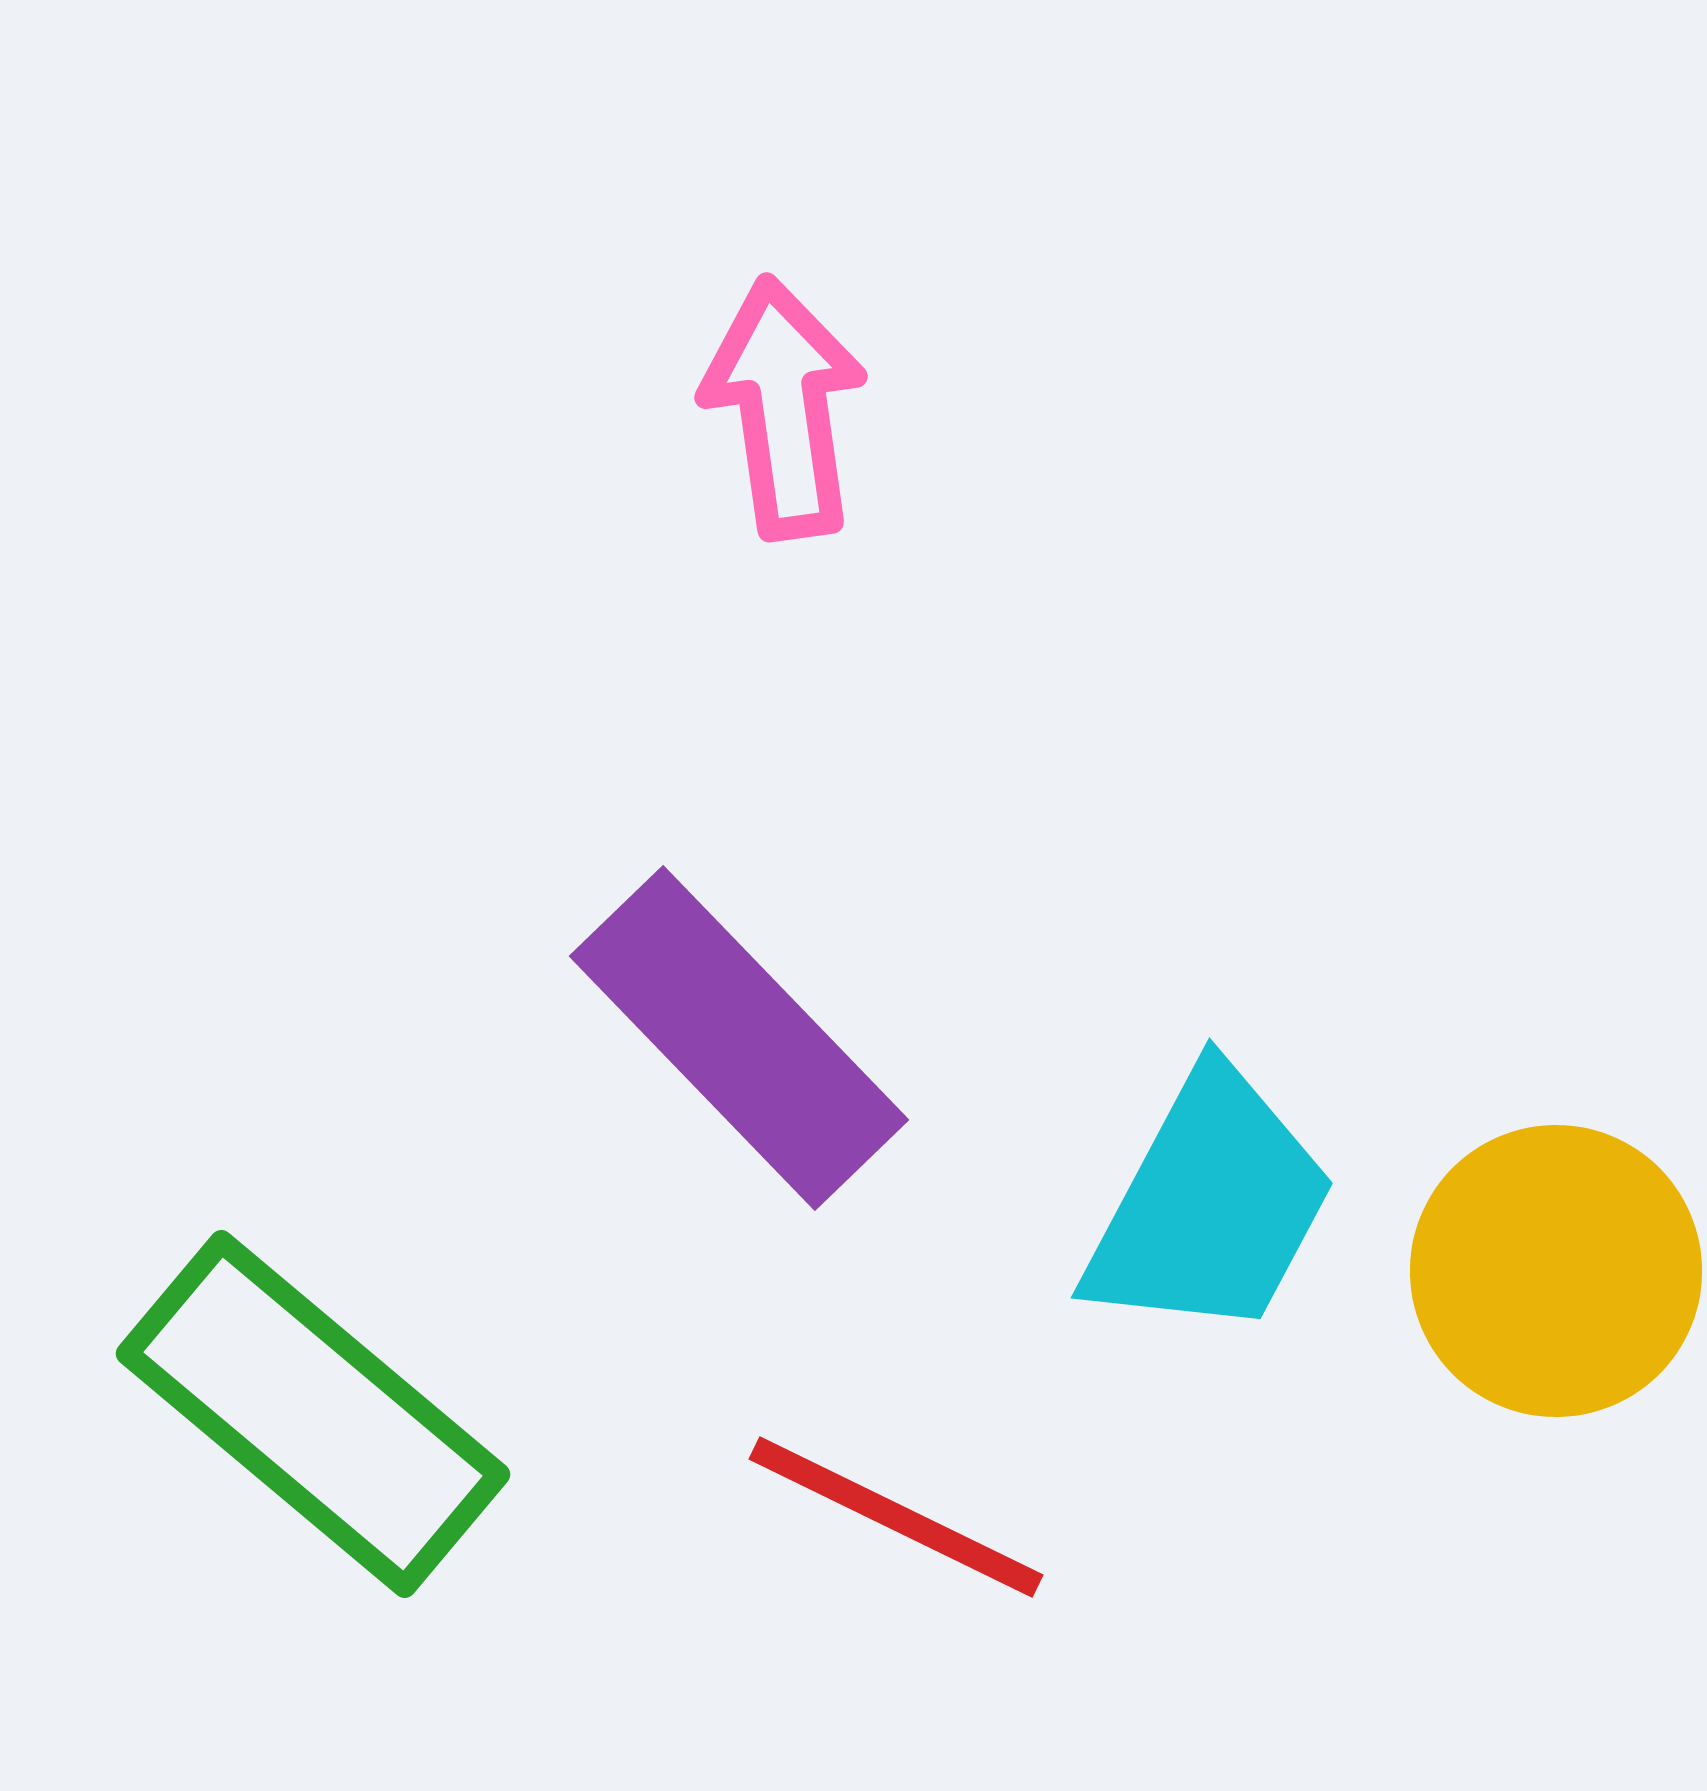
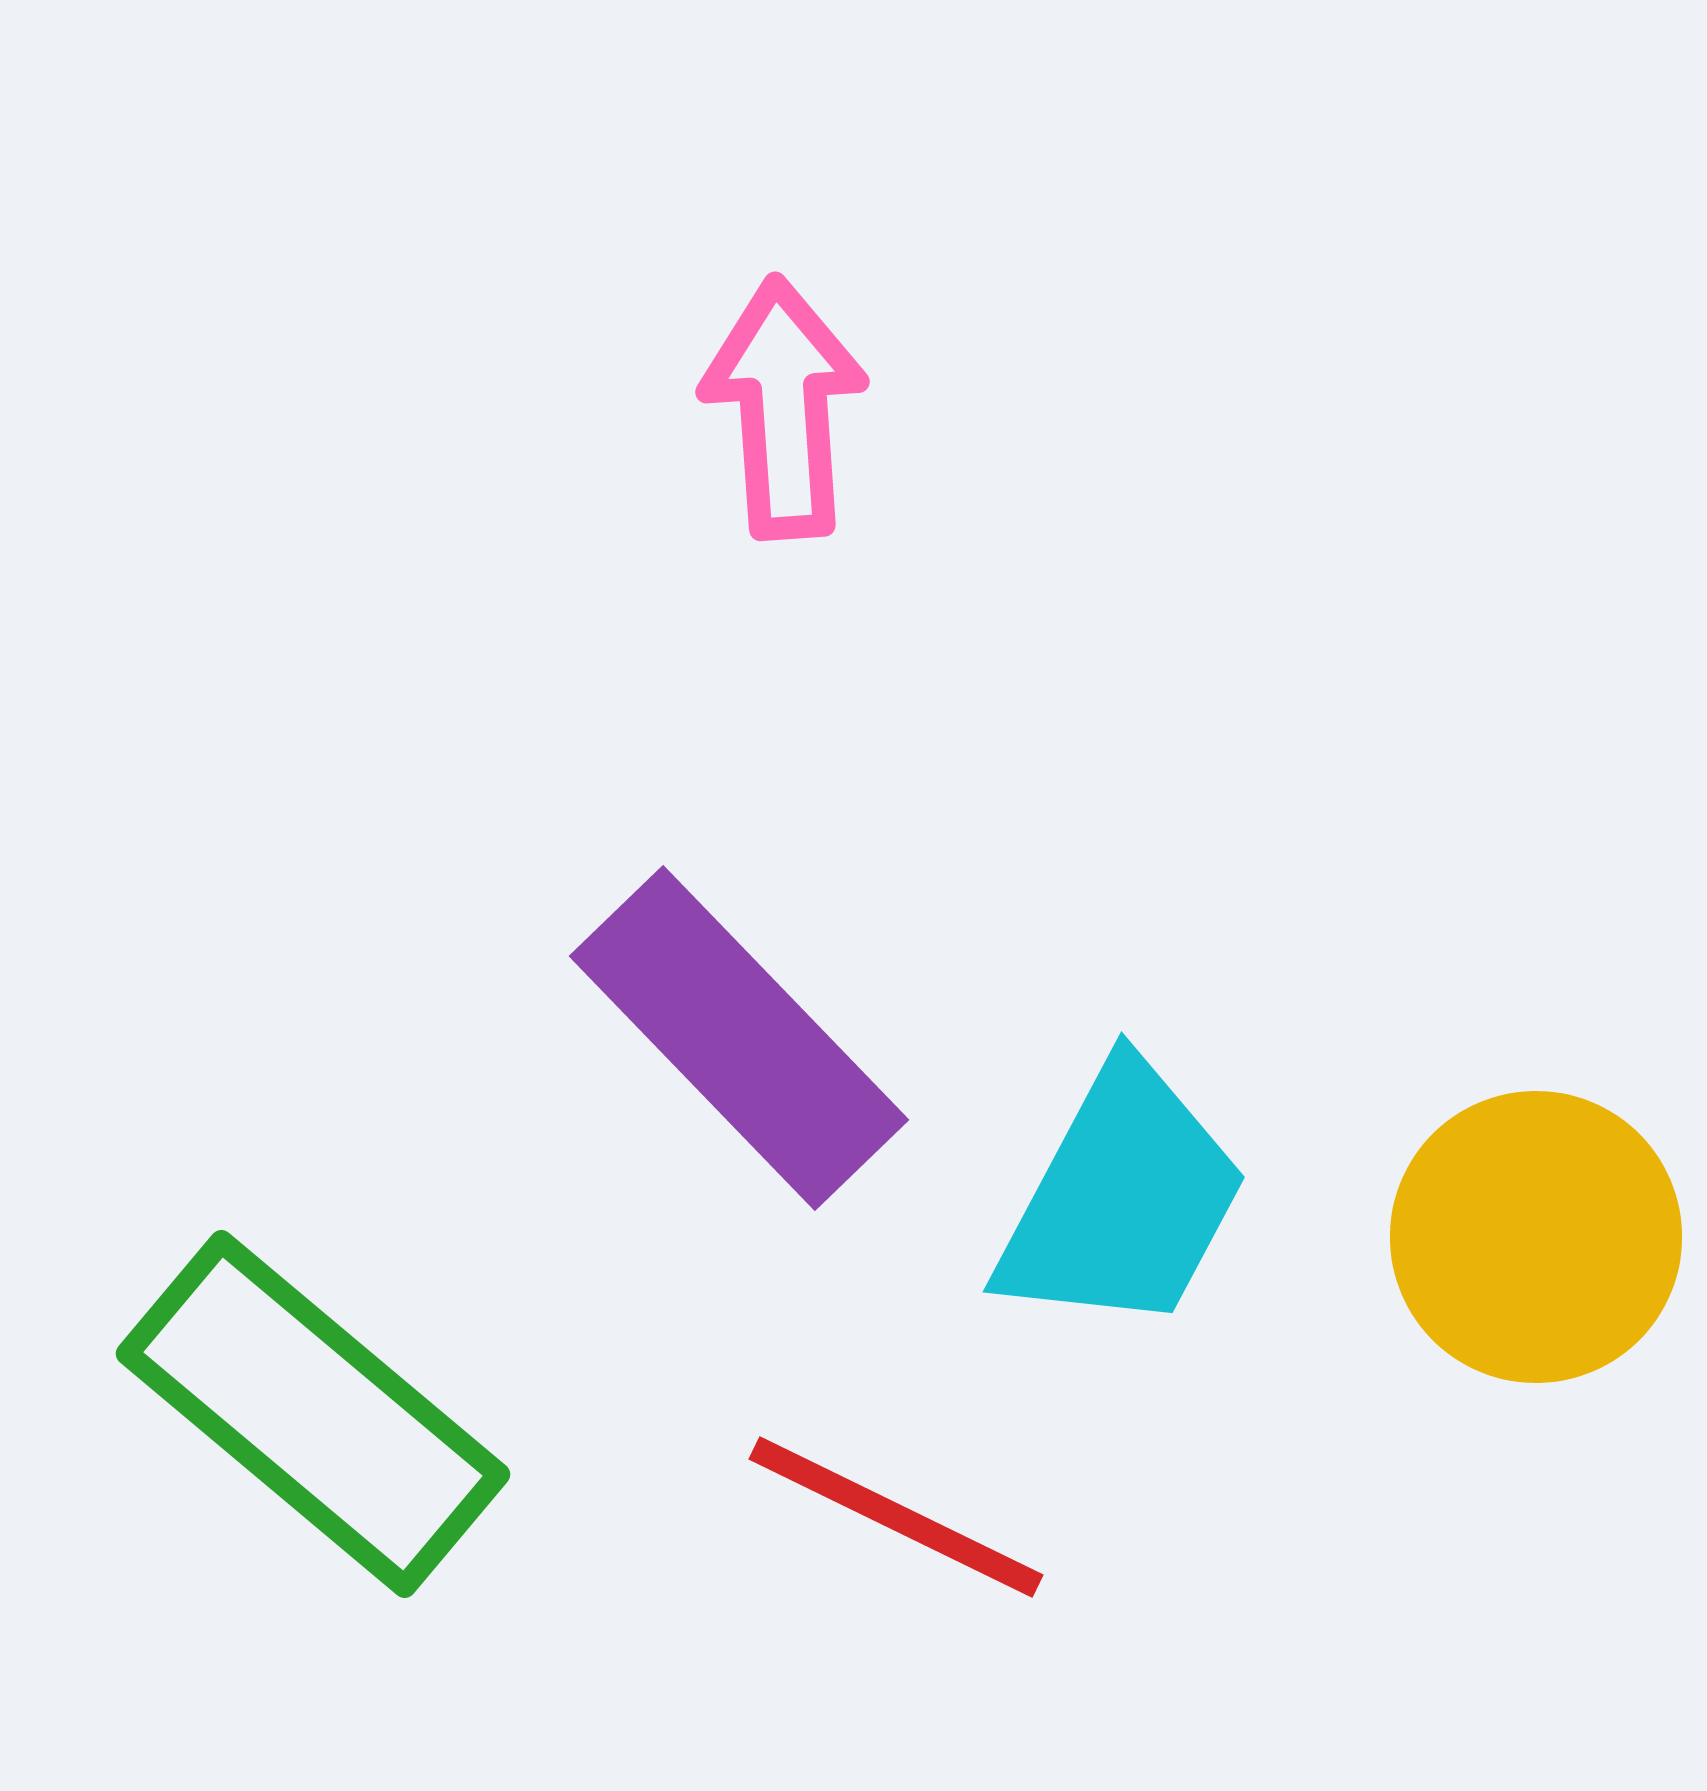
pink arrow: rotated 4 degrees clockwise
cyan trapezoid: moved 88 px left, 6 px up
yellow circle: moved 20 px left, 34 px up
